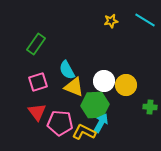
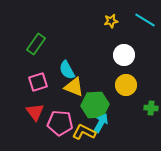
white circle: moved 20 px right, 26 px up
green cross: moved 1 px right, 1 px down
red triangle: moved 2 px left
